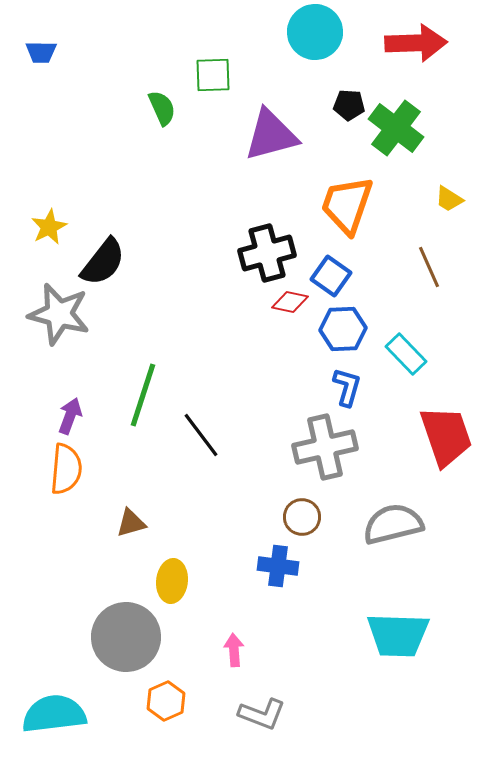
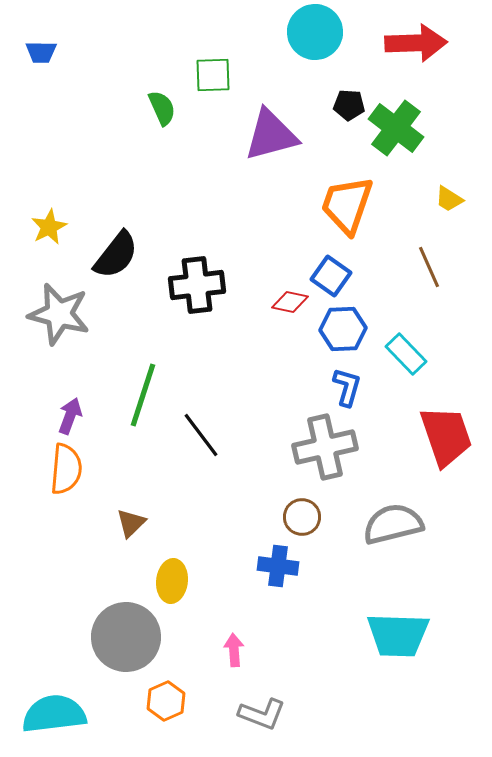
black cross: moved 70 px left, 32 px down; rotated 8 degrees clockwise
black semicircle: moved 13 px right, 7 px up
brown triangle: rotated 28 degrees counterclockwise
